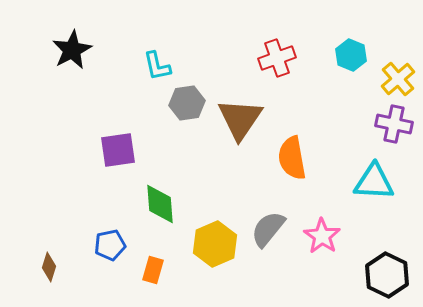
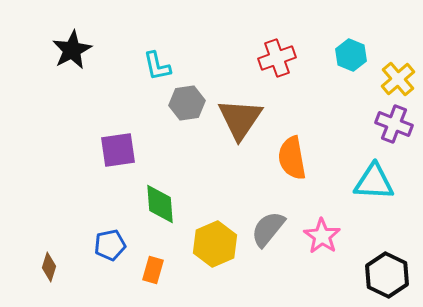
purple cross: rotated 9 degrees clockwise
